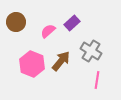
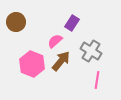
purple rectangle: rotated 14 degrees counterclockwise
pink semicircle: moved 7 px right, 10 px down
